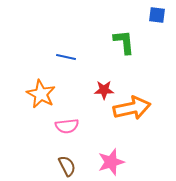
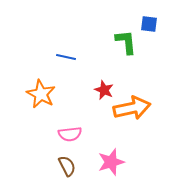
blue square: moved 8 px left, 9 px down
green L-shape: moved 2 px right
red star: rotated 24 degrees clockwise
pink semicircle: moved 3 px right, 8 px down
